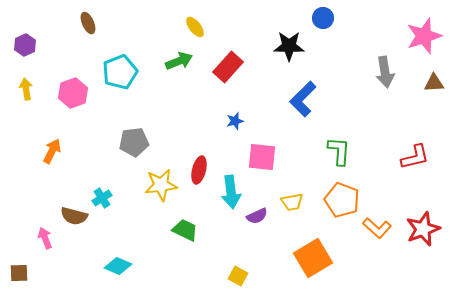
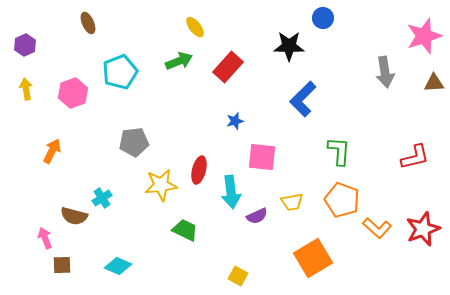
brown square: moved 43 px right, 8 px up
